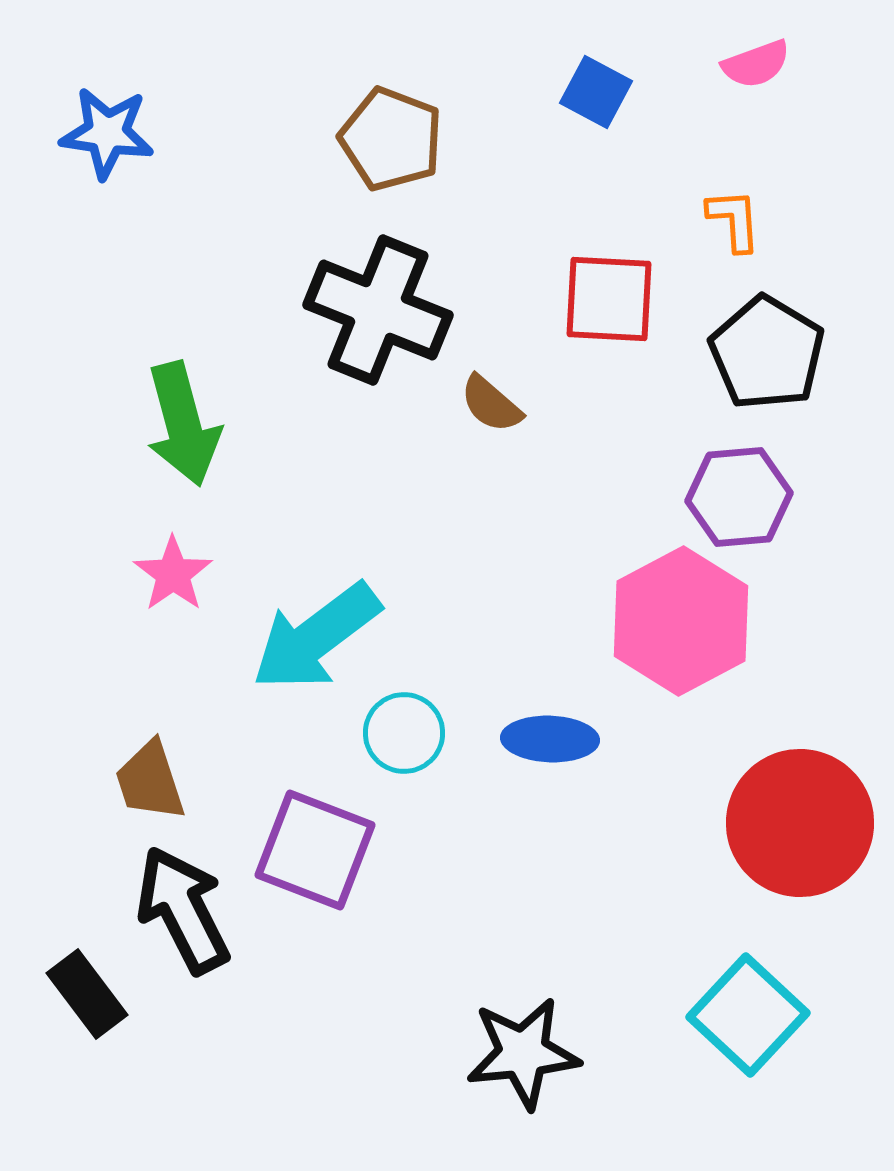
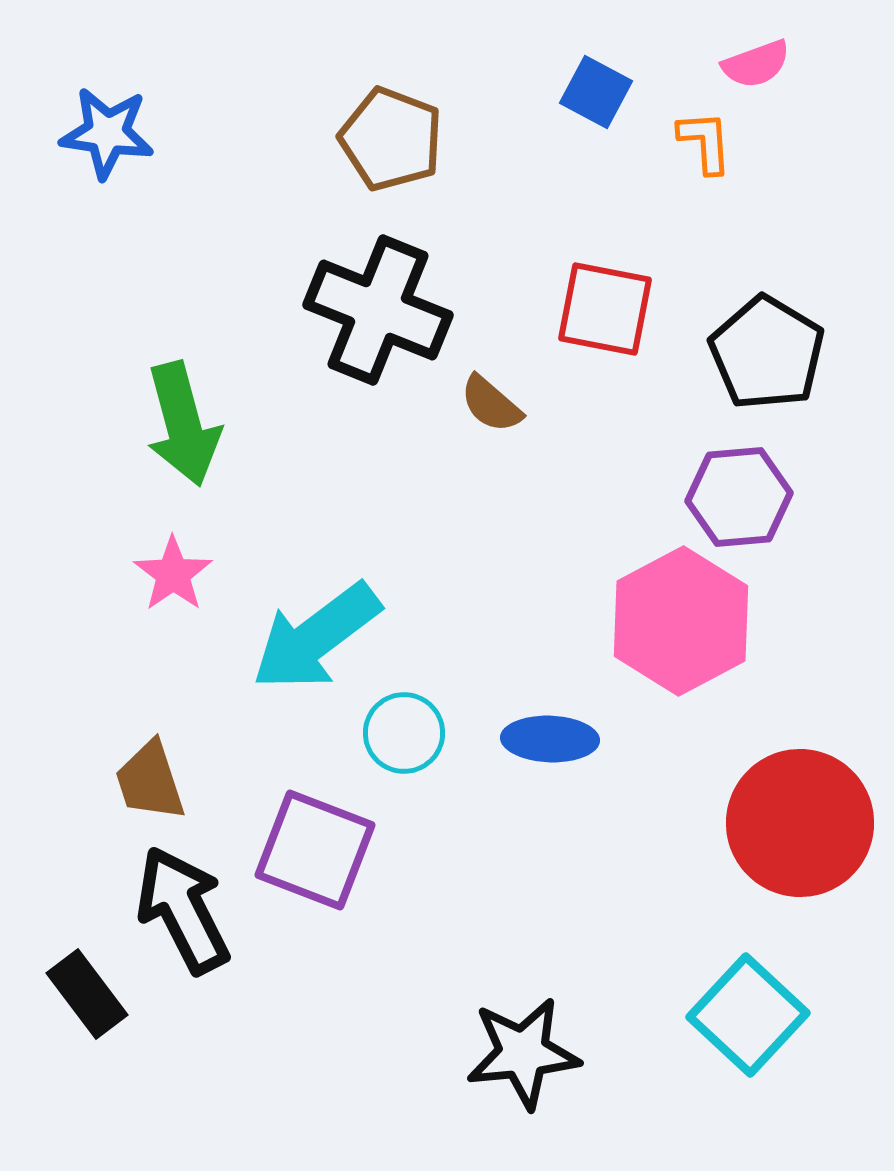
orange L-shape: moved 29 px left, 78 px up
red square: moved 4 px left, 10 px down; rotated 8 degrees clockwise
